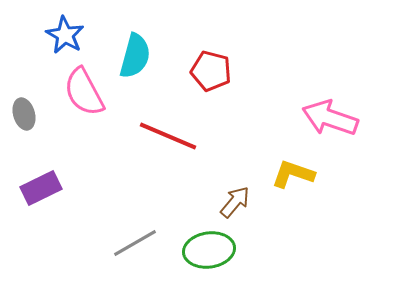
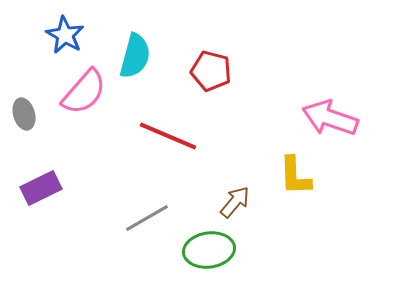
pink semicircle: rotated 111 degrees counterclockwise
yellow L-shape: moved 2 px right, 2 px down; rotated 111 degrees counterclockwise
gray line: moved 12 px right, 25 px up
